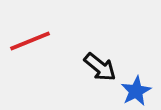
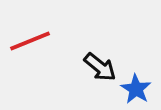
blue star: moved 2 px up; rotated 12 degrees counterclockwise
